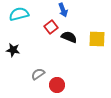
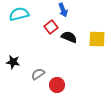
black star: moved 12 px down
